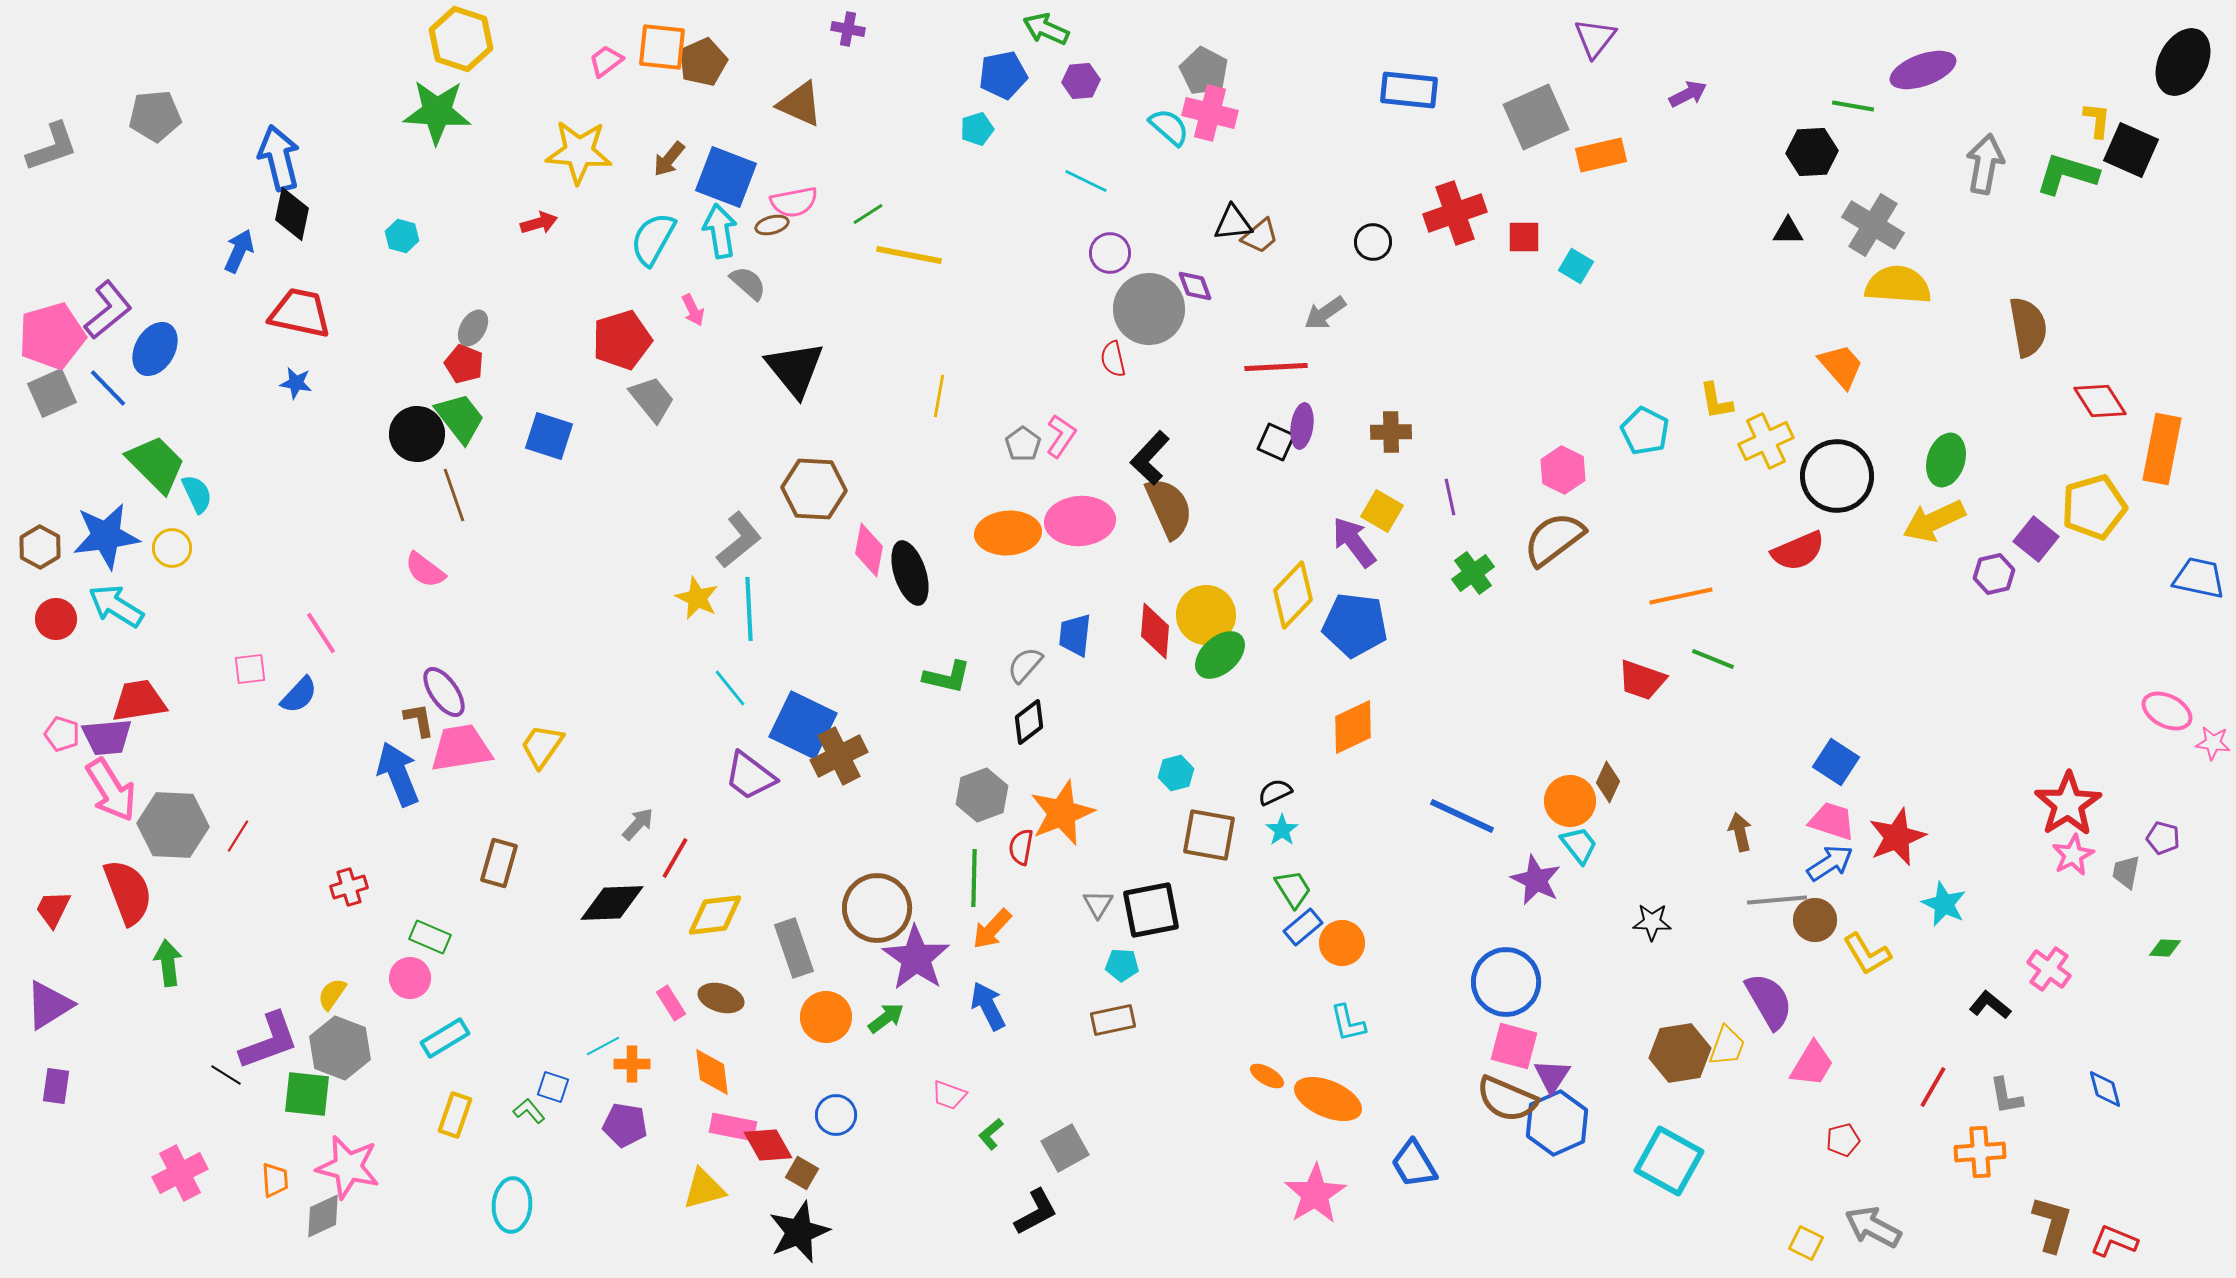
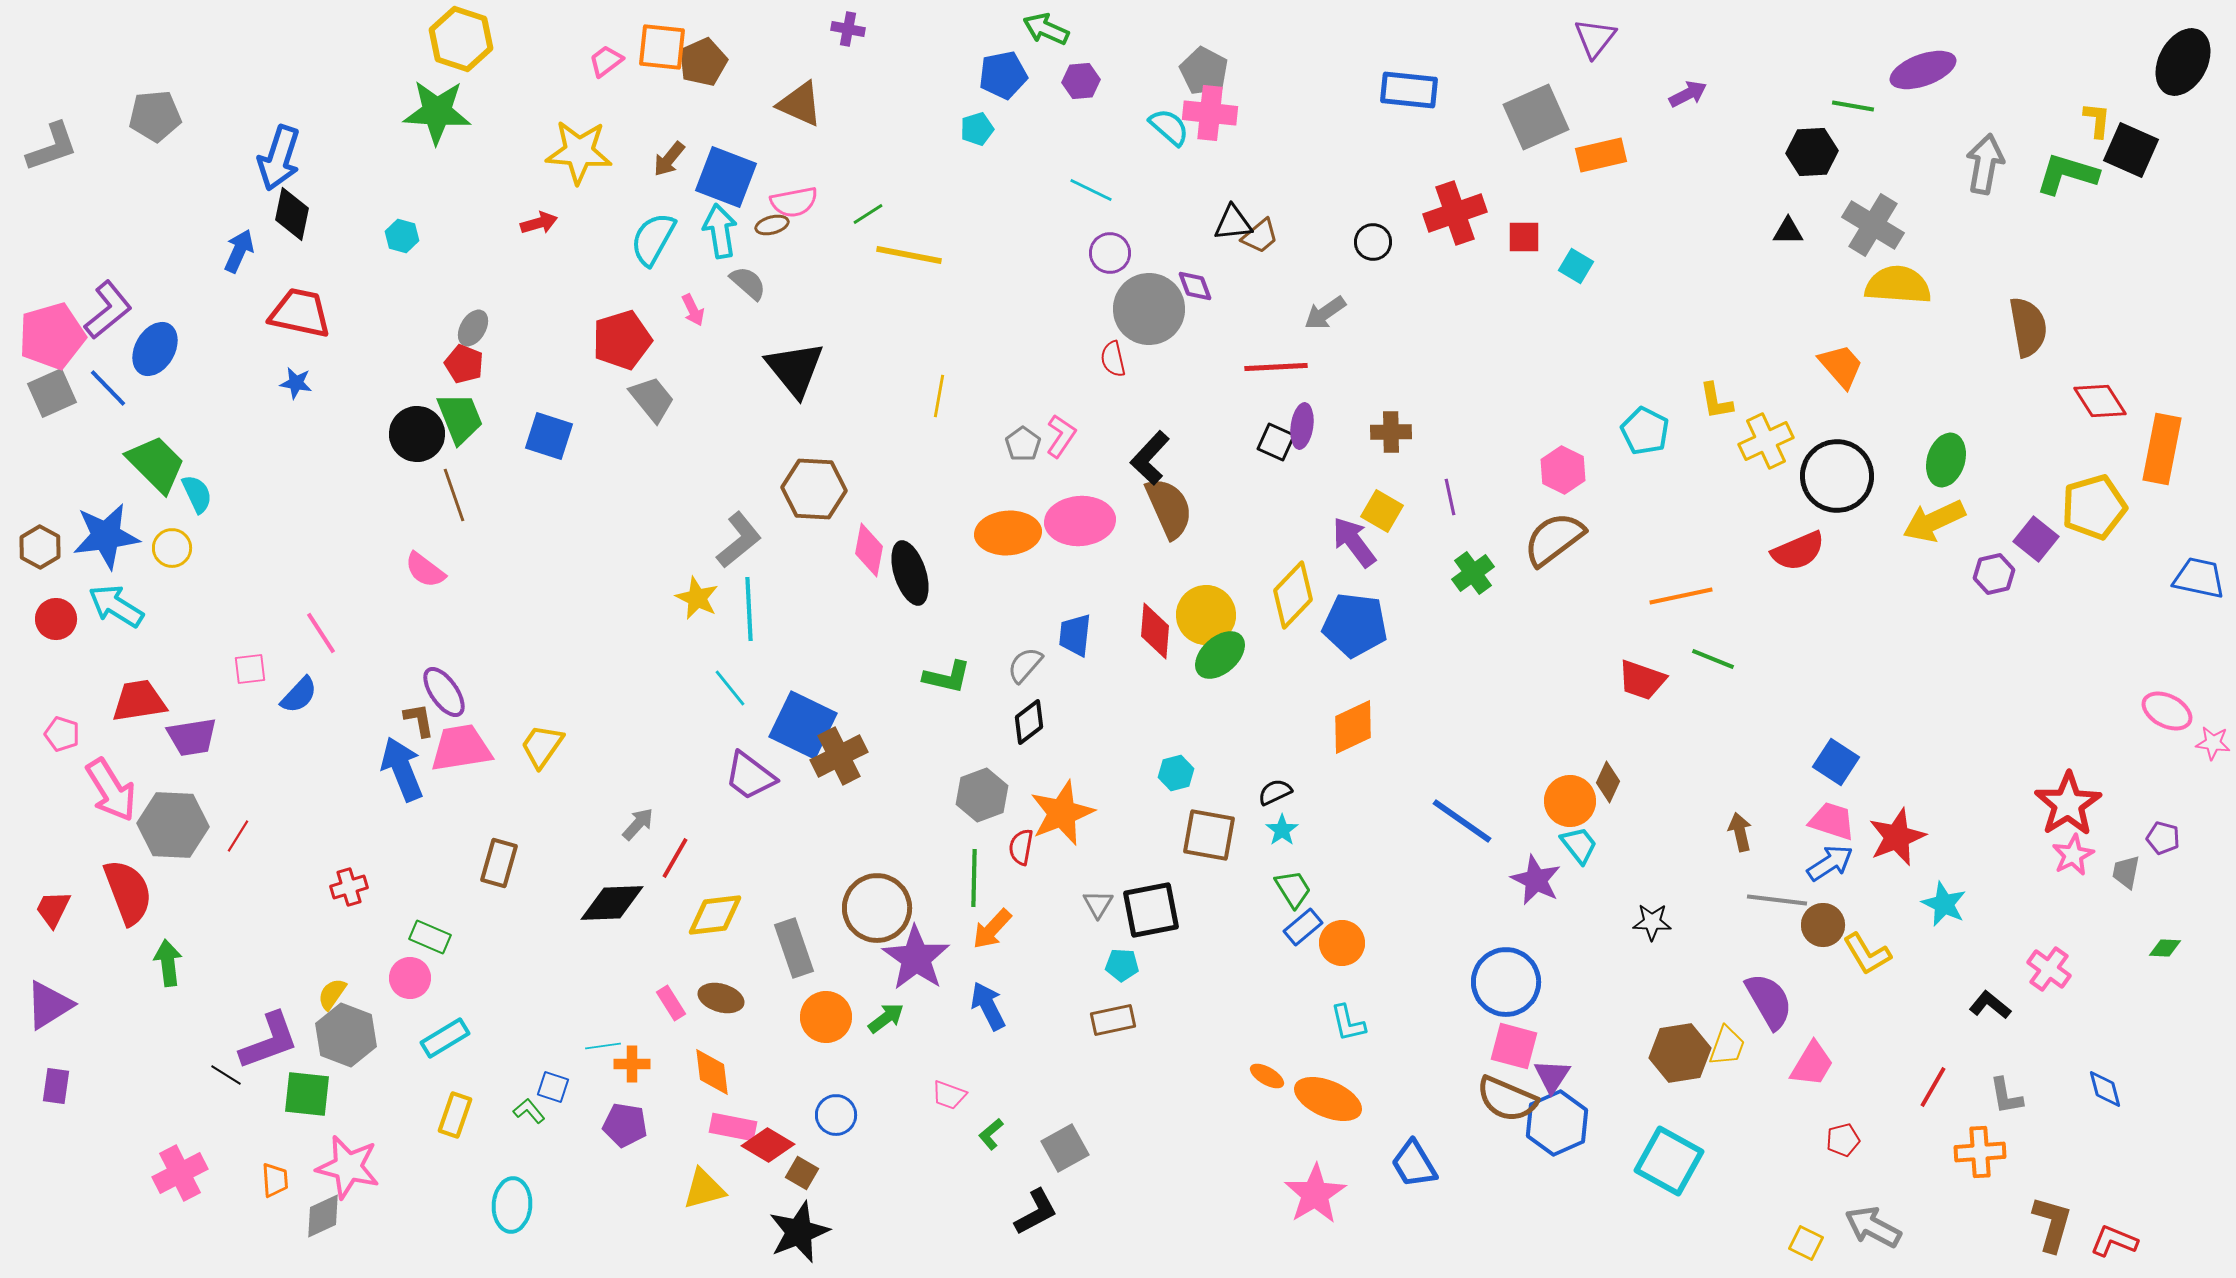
pink cross at (1210, 113): rotated 8 degrees counterclockwise
blue arrow at (279, 158): rotated 148 degrees counterclockwise
cyan line at (1086, 181): moved 5 px right, 9 px down
green trapezoid at (460, 418): rotated 16 degrees clockwise
purple trapezoid at (107, 737): moved 85 px right; rotated 4 degrees counterclockwise
blue arrow at (398, 774): moved 4 px right, 5 px up
blue line at (1462, 816): moved 5 px down; rotated 10 degrees clockwise
gray line at (1777, 900): rotated 12 degrees clockwise
brown circle at (1815, 920): moved 8 px right, 5 px down
cyan line at (603, 1046): rotated 20 degrees clockwise
gray hexagon at (340, 1048): moved 6 px right, 13 px up
red diamond at (768, 1145): rotated 30 degrees counterclockwise
